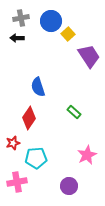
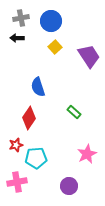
yellow square: moved 13 px left, 13 px down
red star: moved 3 px right, 2 px down
pink star: moved 1 px up
